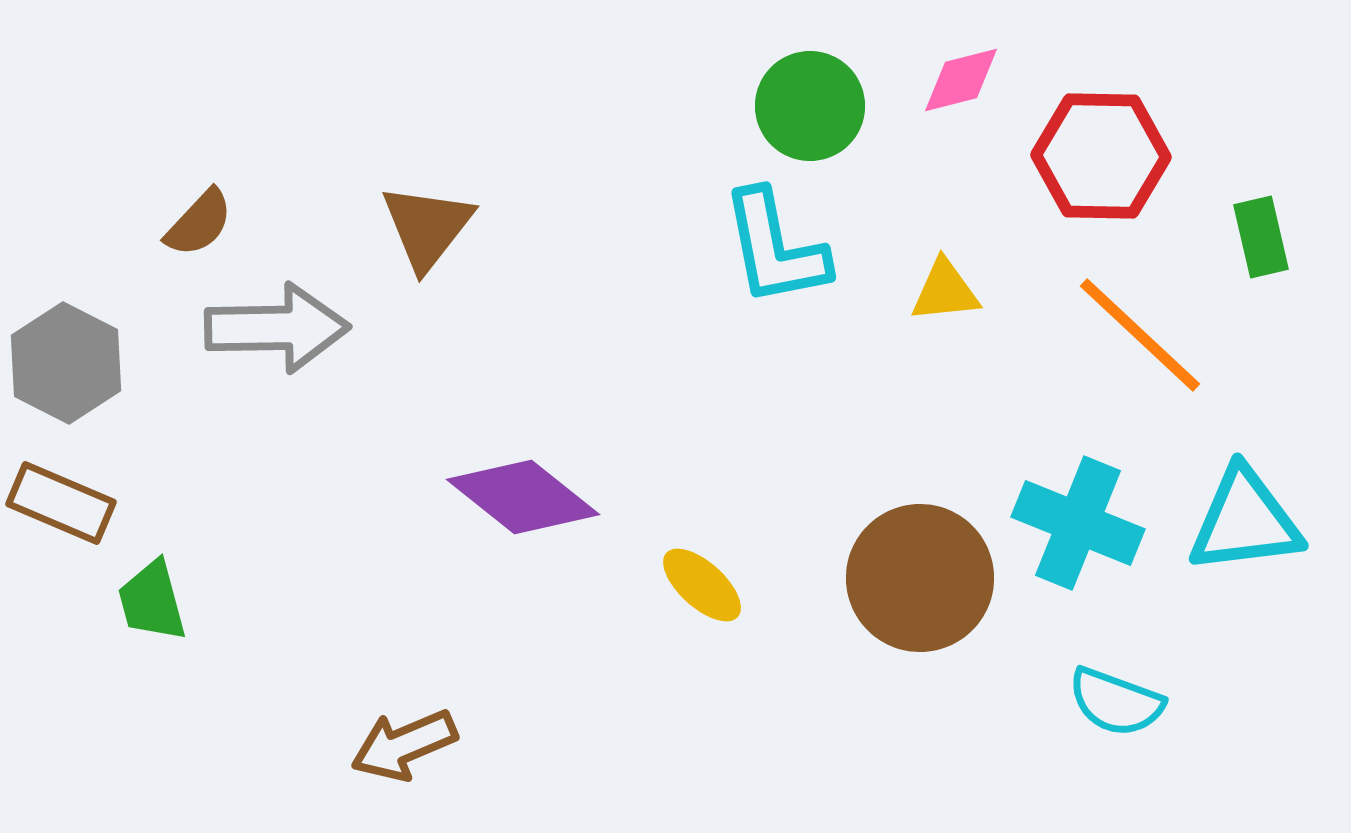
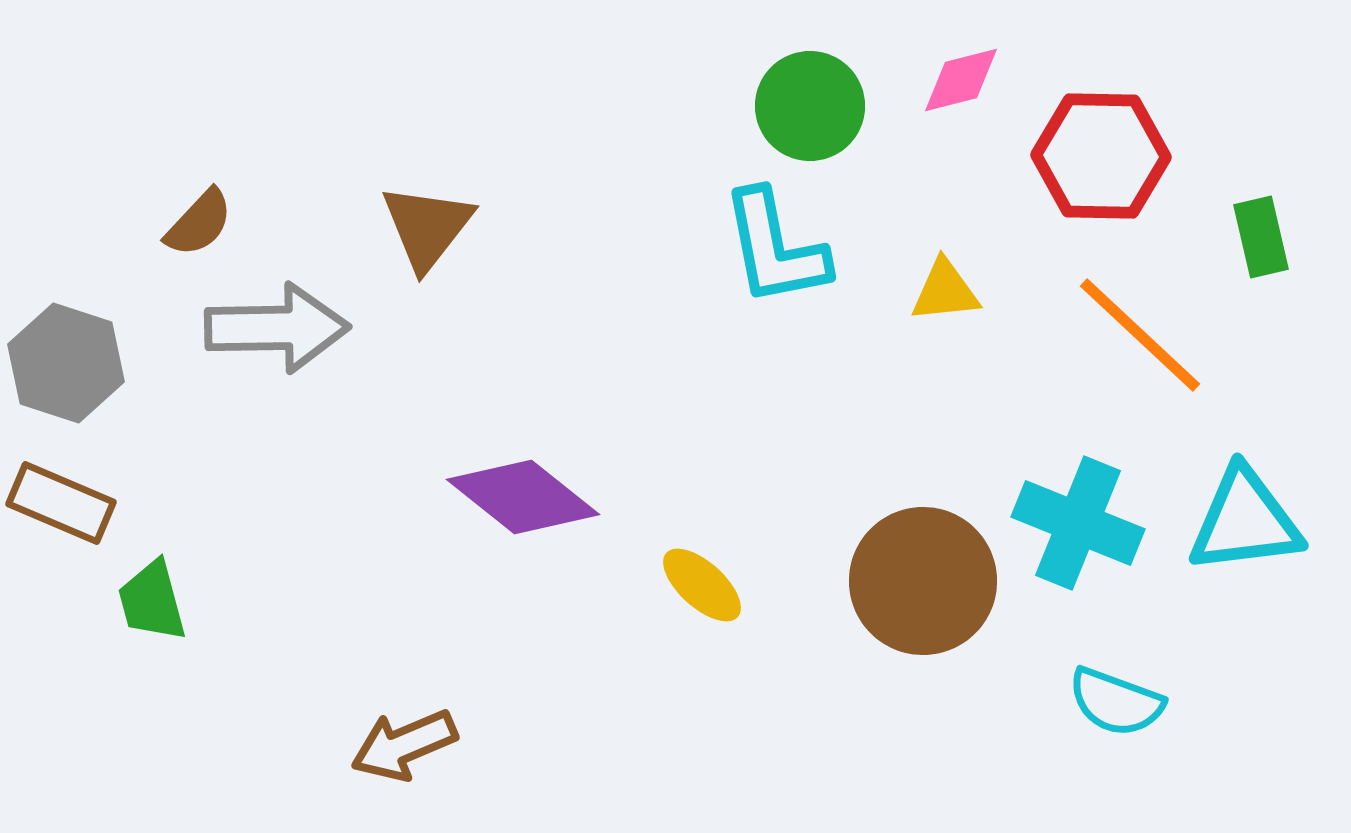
gray hexagon: rotated 9 degrees counterclockwise
brown circle: moved 3 px right, 3 px down
